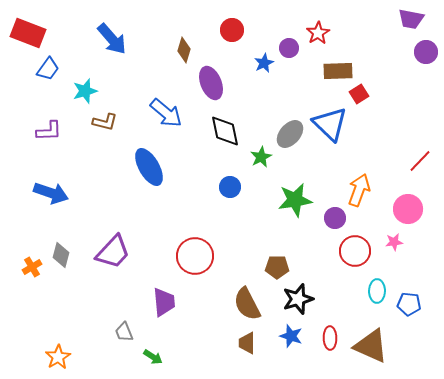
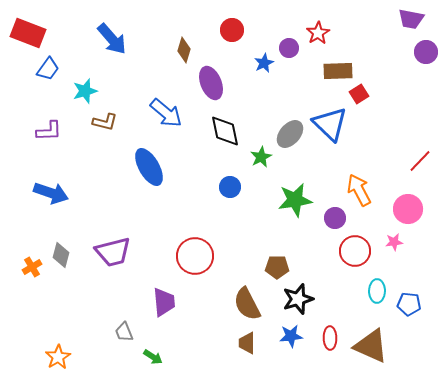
orange arrow at (359, 190): rotated 48 degrees counterclockwise
purple trapezoid at (113, 252): rotated 33 degrees clockwise
blue star at (291, 336): rotated 25 degrees counterclockwise
